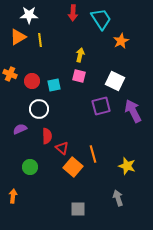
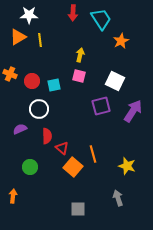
purple arrow: rotated 60 degrees clockwise
